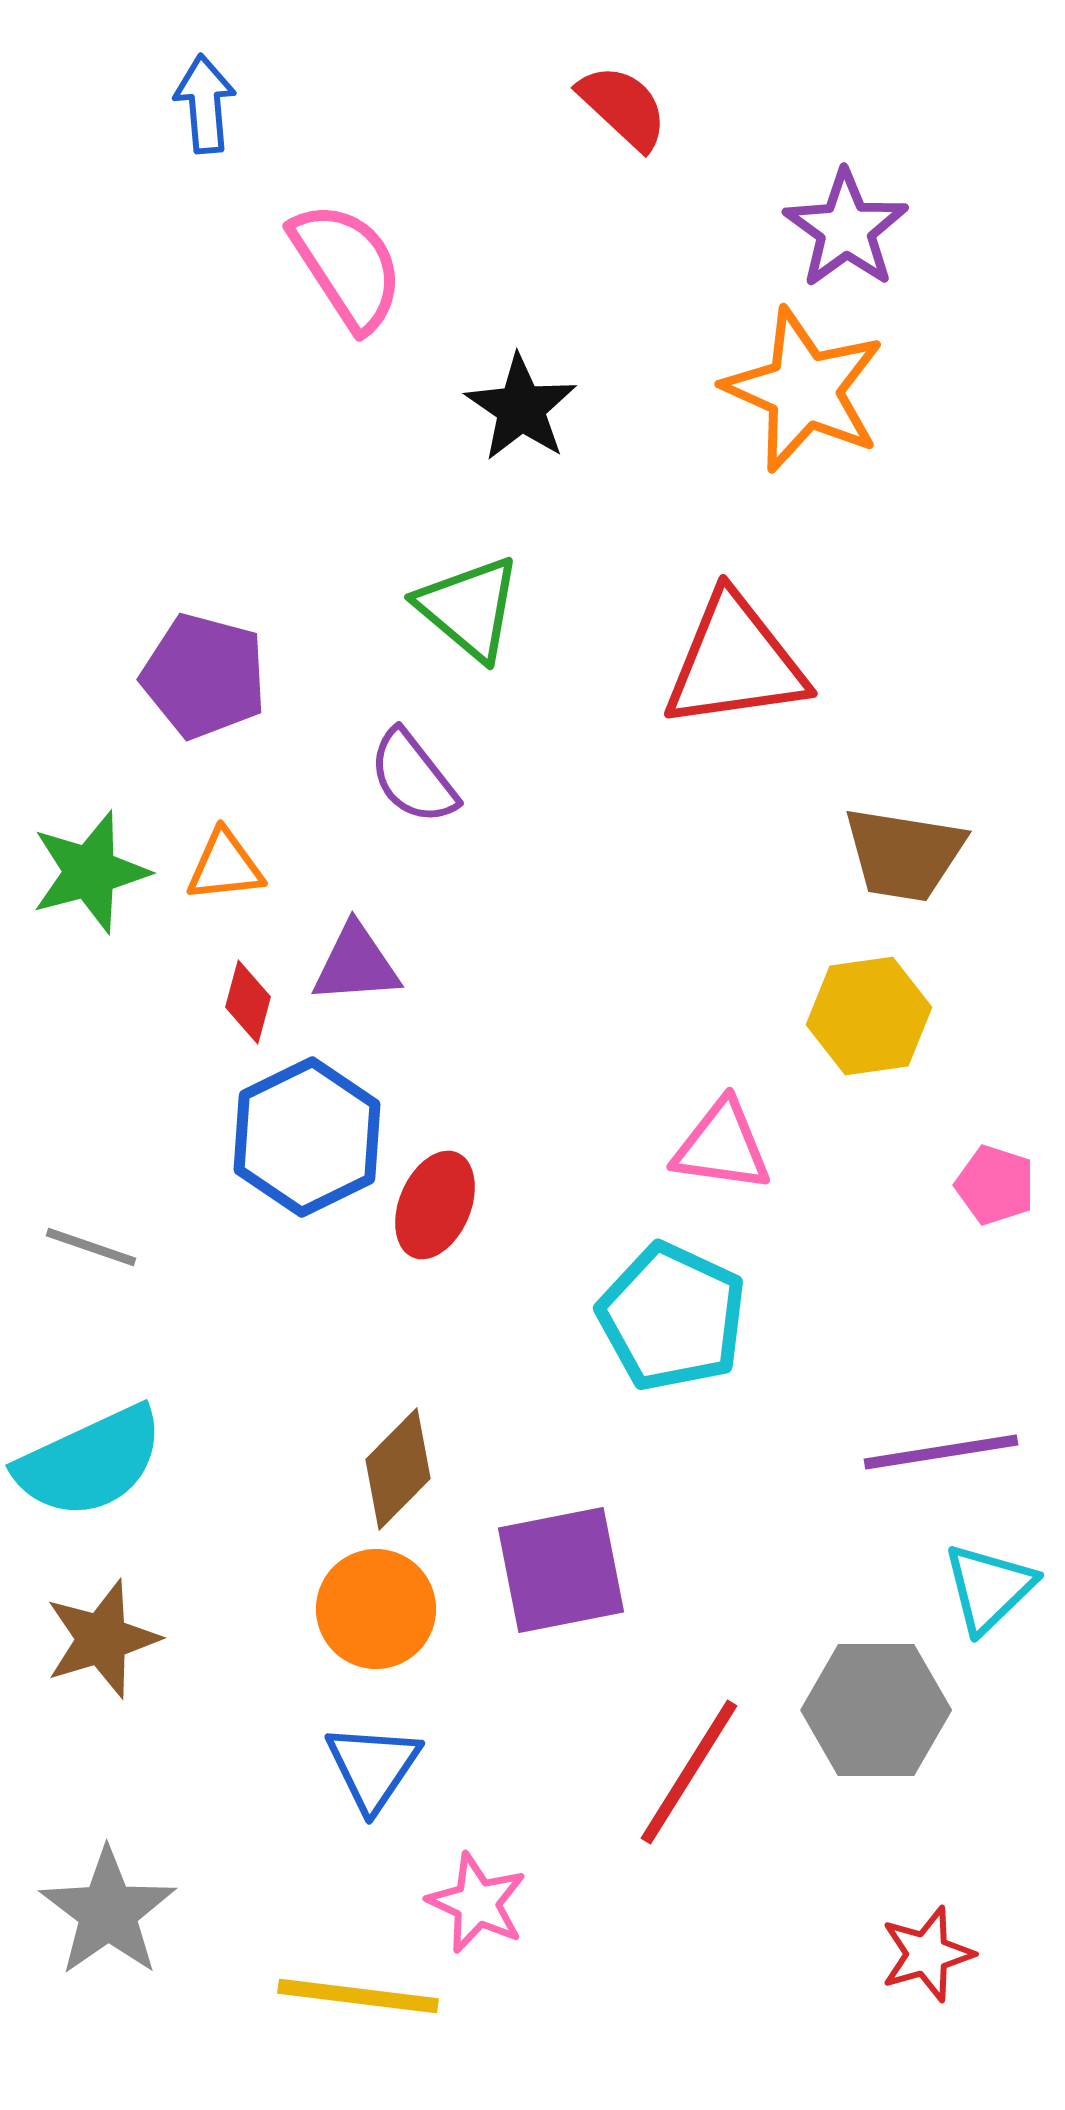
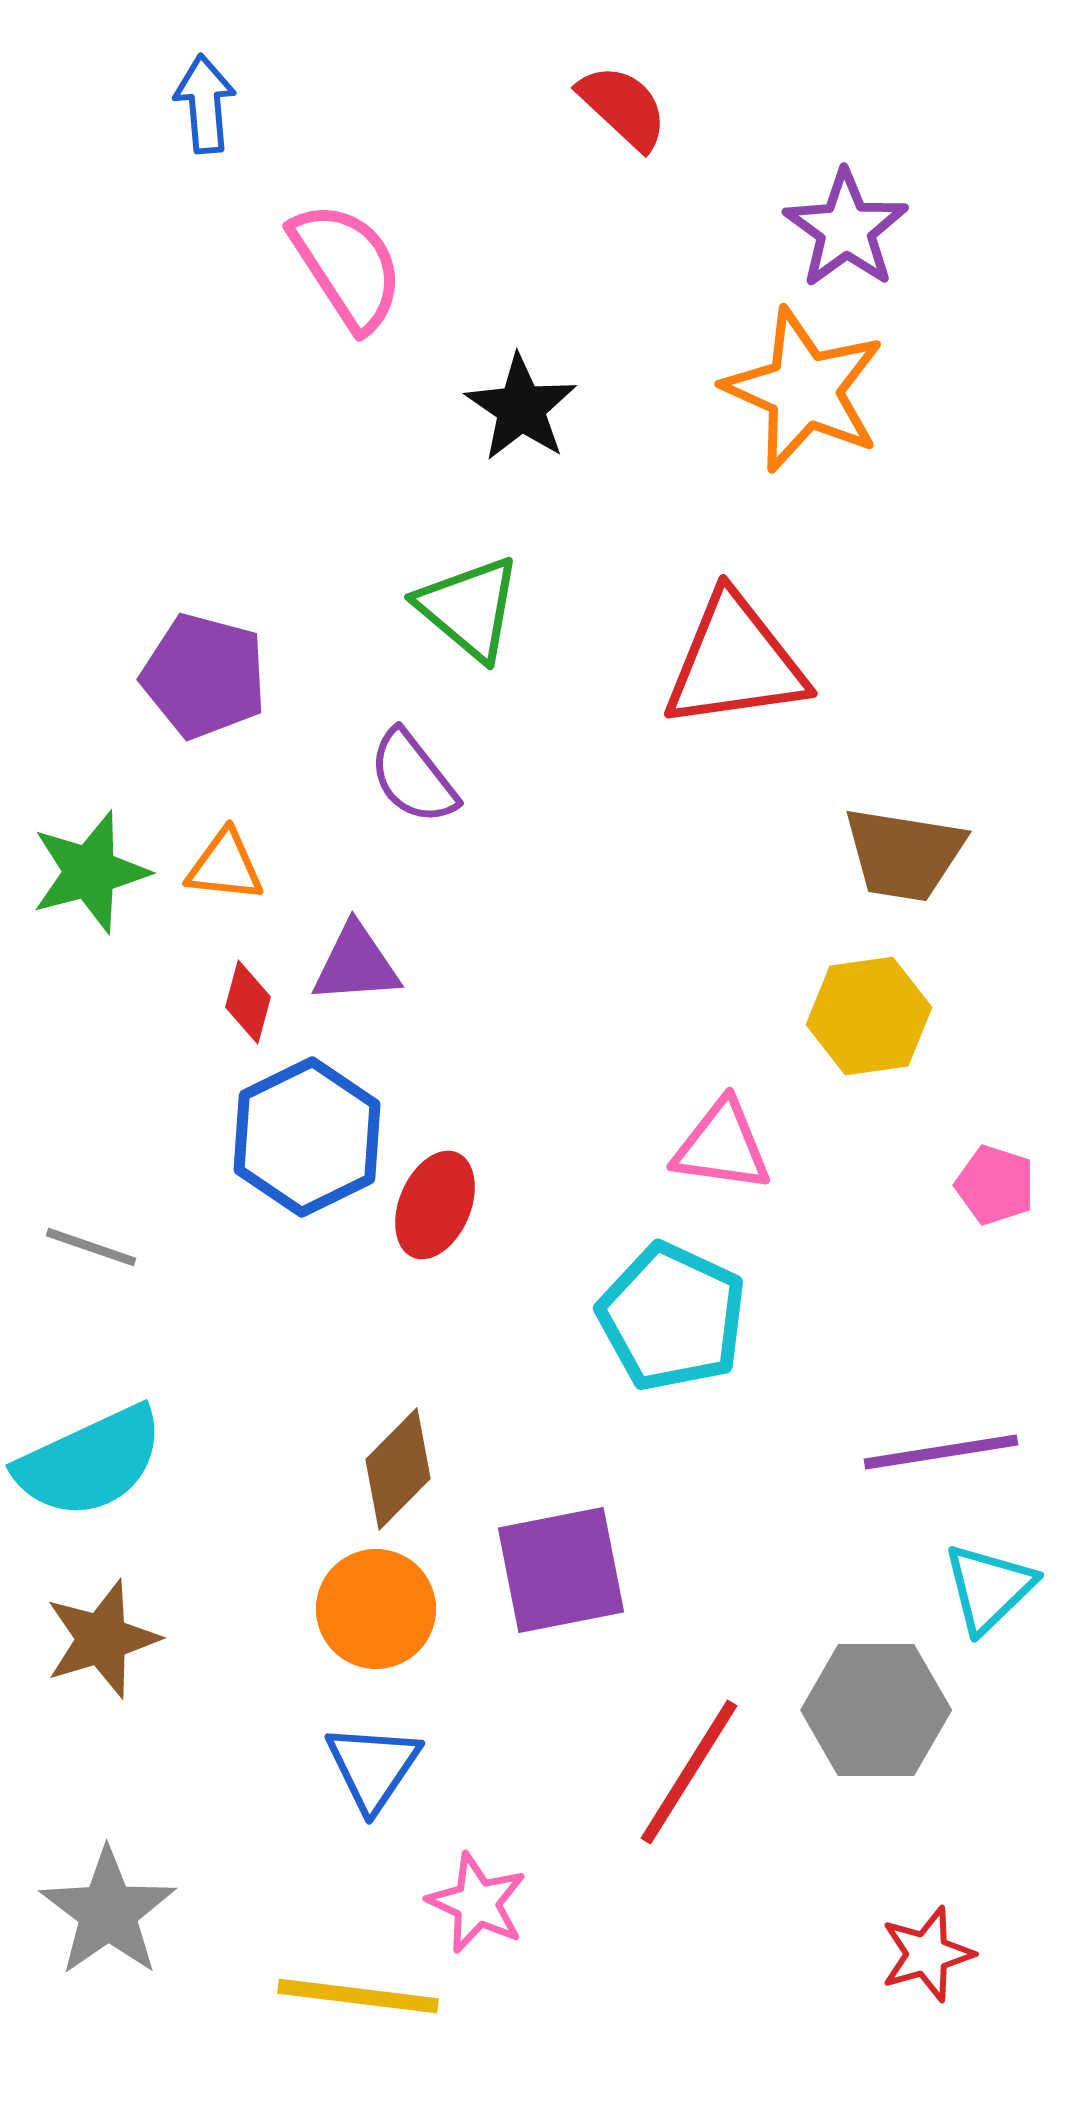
orange triangle: rotated 12 degrees clockwise
